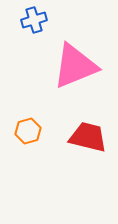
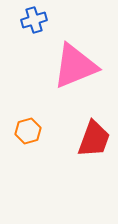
red trapezoid: moved 6 px right, 2 px down; rotated 96 degrees clockwise
